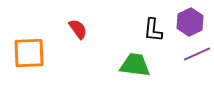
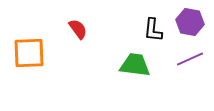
purple hexagon: rotated 24 degrees counterclockwise
purple line: moved 7 px left, 5 px down
